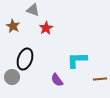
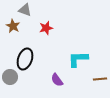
gray triangle: moved 8 px left
red star: rotated 16 degrees clockwise
cyan L-shape: moved 1 px right, 1 px up
gray circle: moved 2 px left
